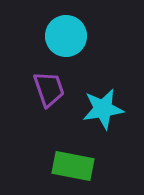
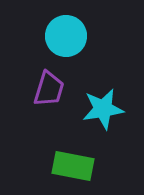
purple trapezoid: rotated 36 degrees clockwise
